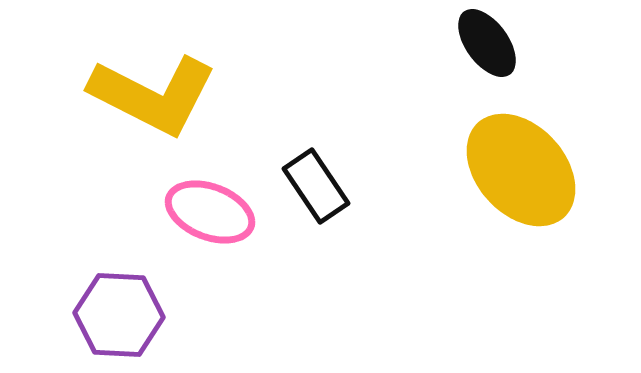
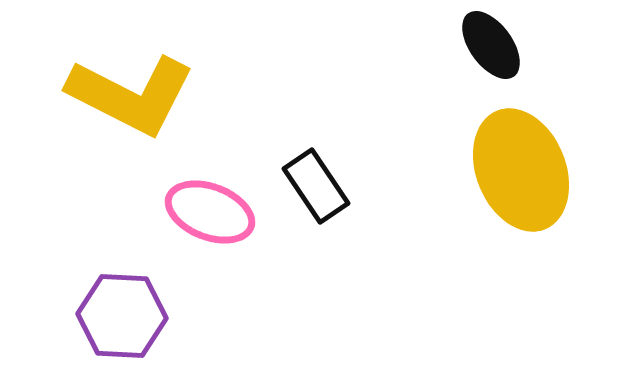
black ellipse: moved 4 px right, 2 px down
yellow L-shape: moved 22 px left
yellow ellipse: rotated 20 degrees clockwise
purple hexagon: moved 3 px right, 1 px down
